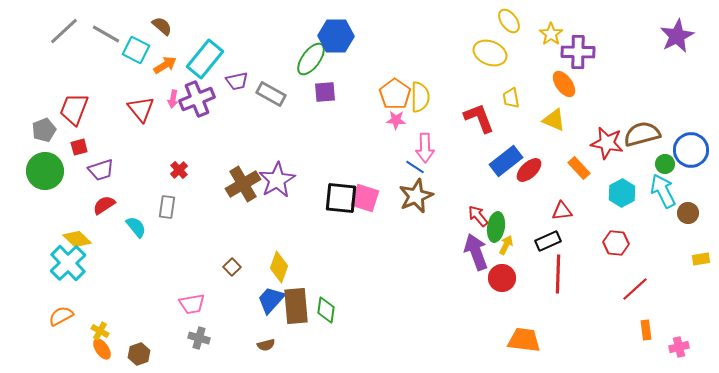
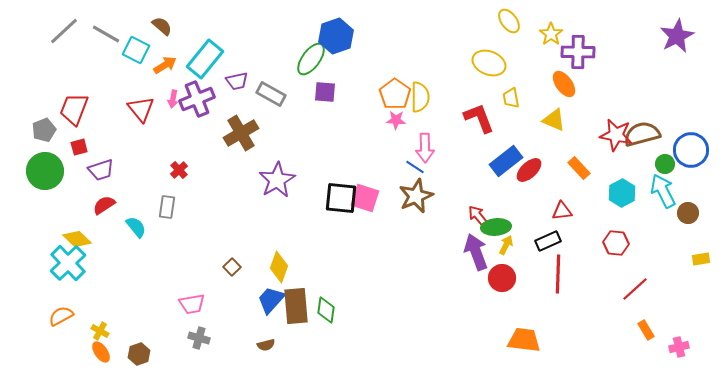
blue hexagon at (336, 36): rotated 20 degrees counterclockwise
yellow ellipse at (490, 53): moved 1 px left, 10 px down
purple square at (325, 92): rotated 10 degrees clockwise
red star at (607, 143): moved 9 px right, 8 px up
brown cross at (243, 184): moved 2 px left, 51 px up
green ellipse at (496, 227): rotated 76 degrees clockwise
orange rectangle at (646, 330): rotated 24 degrees counterclockwise
orange ellipse at (102, 349): moved 1 px left, 3 px down
